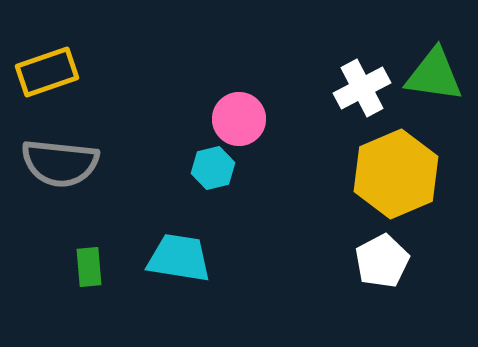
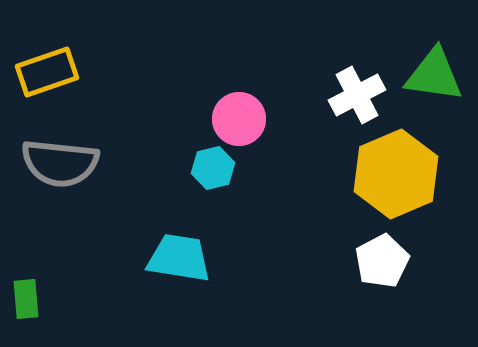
white cross: moved 5 px left, 7 px down
green rectangle: moved 63 px left, 32 px down
